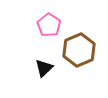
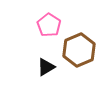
black triangle: moved 2 px right, 1 px up; rotated 12 degrees clockwise
